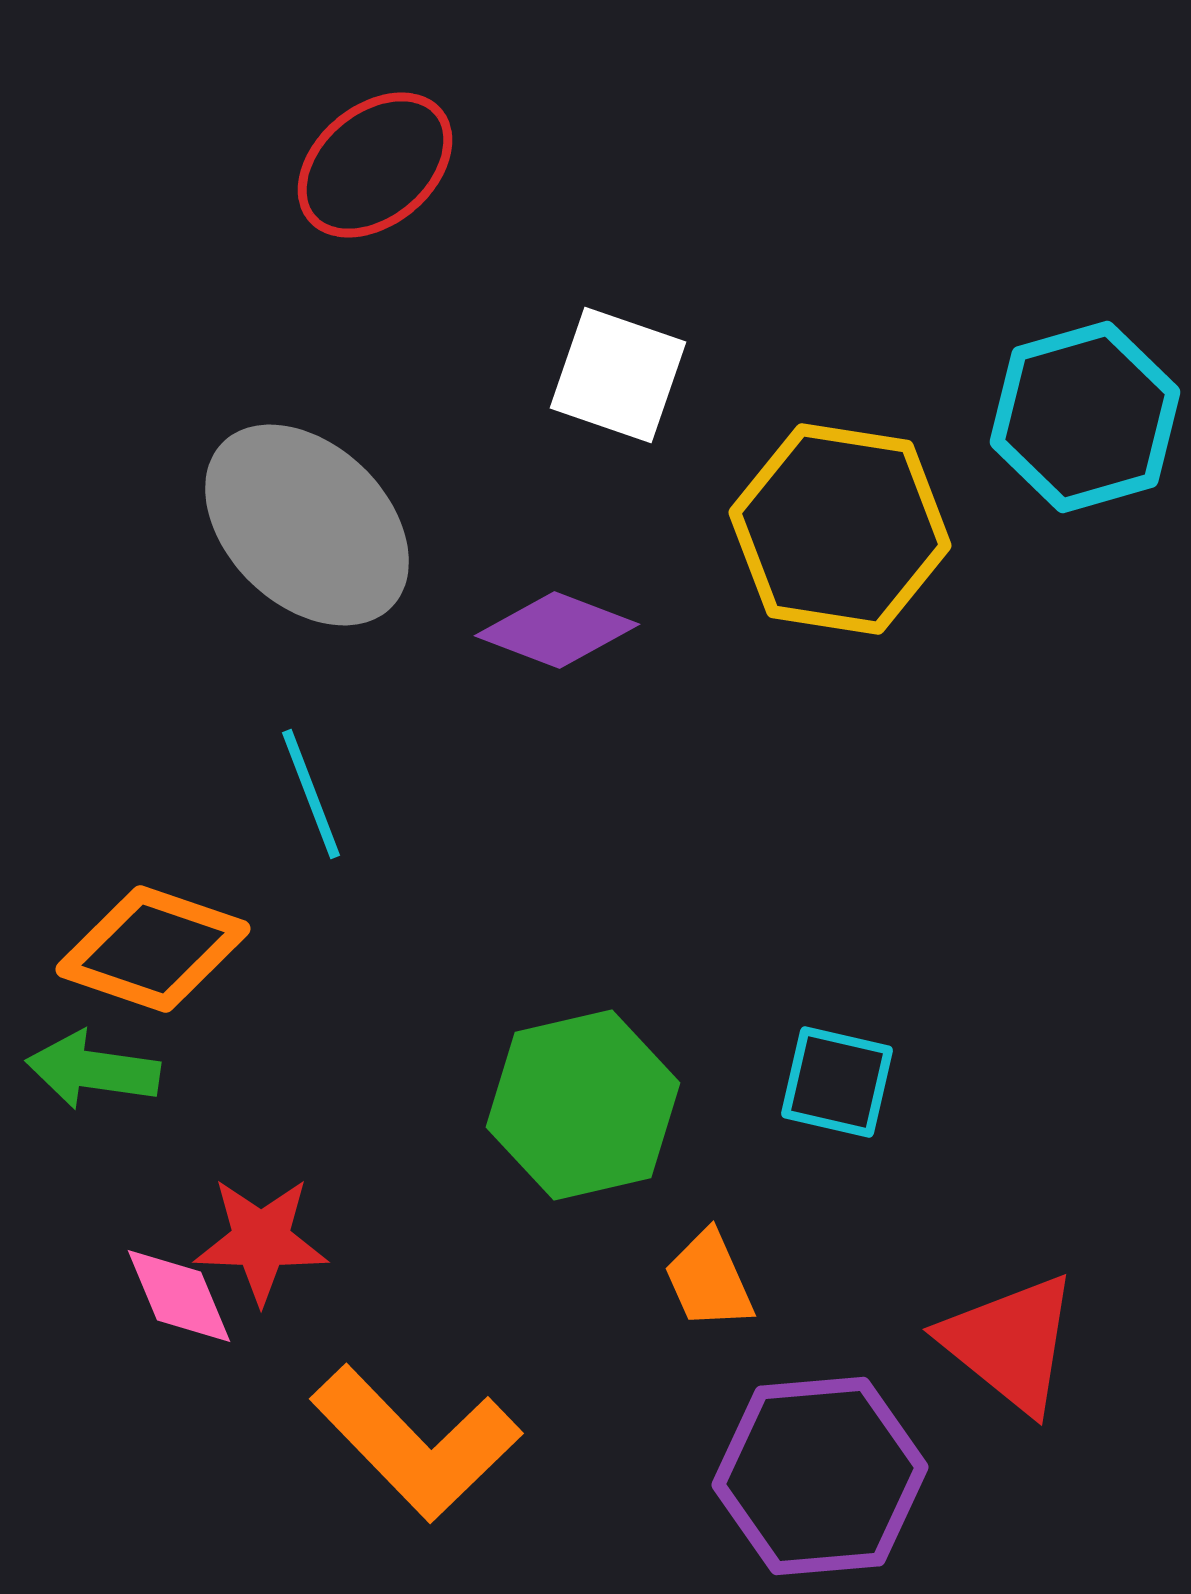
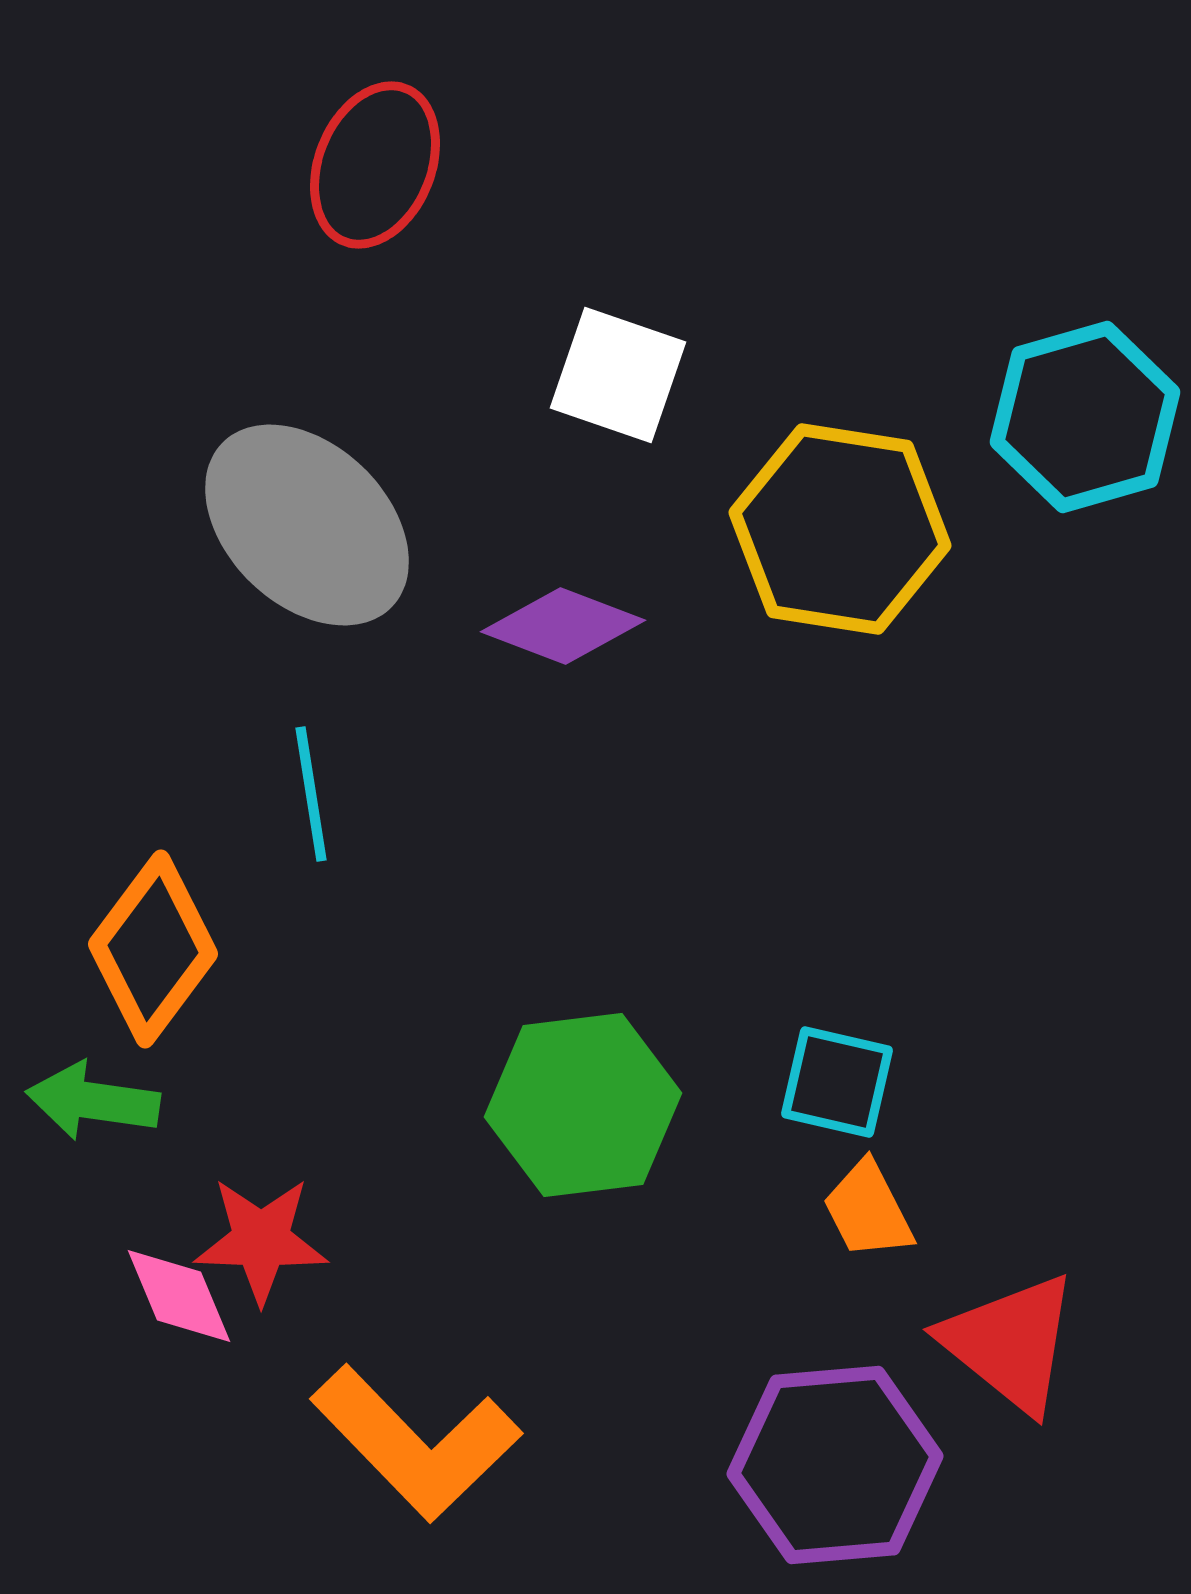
red ellipse: rotated 28 degrees counterclockwise
purple diamond: moved 6 px right, 4 px up
cyan line: rotated 12 degrees clockwise
orange diamond: rotated 72 degrees counterclockwise
green arrow: moved 31 px down
green hexagon: rotated 6 degrees clockwise
orange trapezoid: moved 159 px right, 70 px up; rotated 3 degrees counterclockwise
purple hexagon: moved 15 px right, 11 px up
